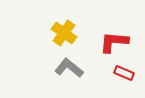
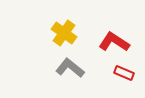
red L-shape: rotated 28 degrees clockwise
gray L-shape: moved 1 px right
